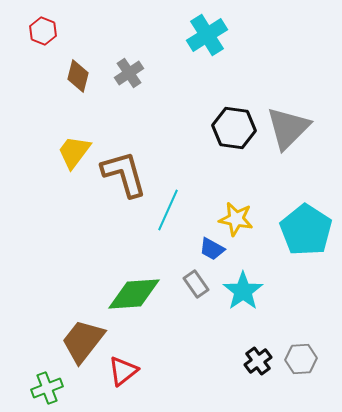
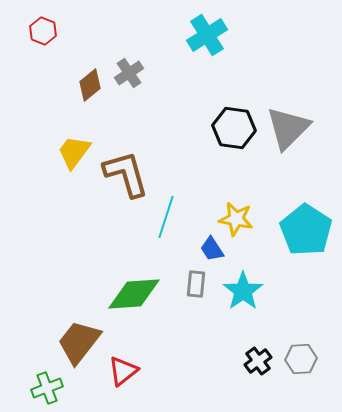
brown diamond: moved 12 px right, 9 px down; rotated 36 degrees clockwise
brown L-shape: moved 2 px right
cyan line: moved 2 px left, 7 px down; rotated 6 degrees counterclockwise
blue trapezoid: rotated 28 degrees clockwise
gray rectangle: rotated 40 degrees clockwise
brown trapezoid: moved 4 px left, 1 px down
